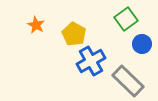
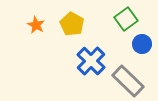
yellow pentagon: moved 2 px left, 10 px up
blue cross: rotated 16 degrees counterclockwise
